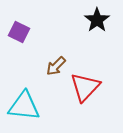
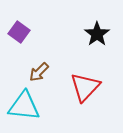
black star: moved 14 px down
purple square: rotated 10 degrees clockwise
brown arrow: moved 17 px left, 6 px down
